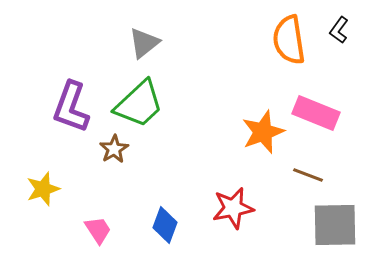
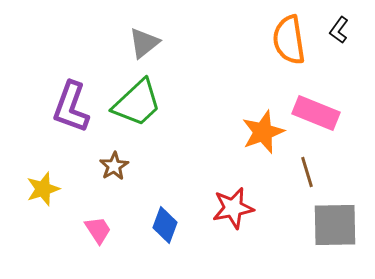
green trapezoid: moved 2 px left, 1 px up
brown star: moved 17 px down
brown line: moved 1 px left, 3 px up; rotated 52 degrees clockwise
